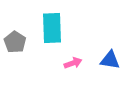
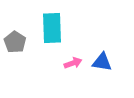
blue triangle: moved 8 px left, 2 px down
